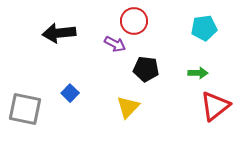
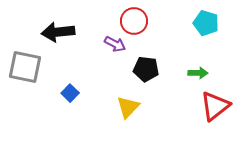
cyan pentagon: moved 2 px right, 5 px up; rotated 25 degrees clockwise
black arrow: moved 1 px left, 1 px up
gray square: moved 42 px up
